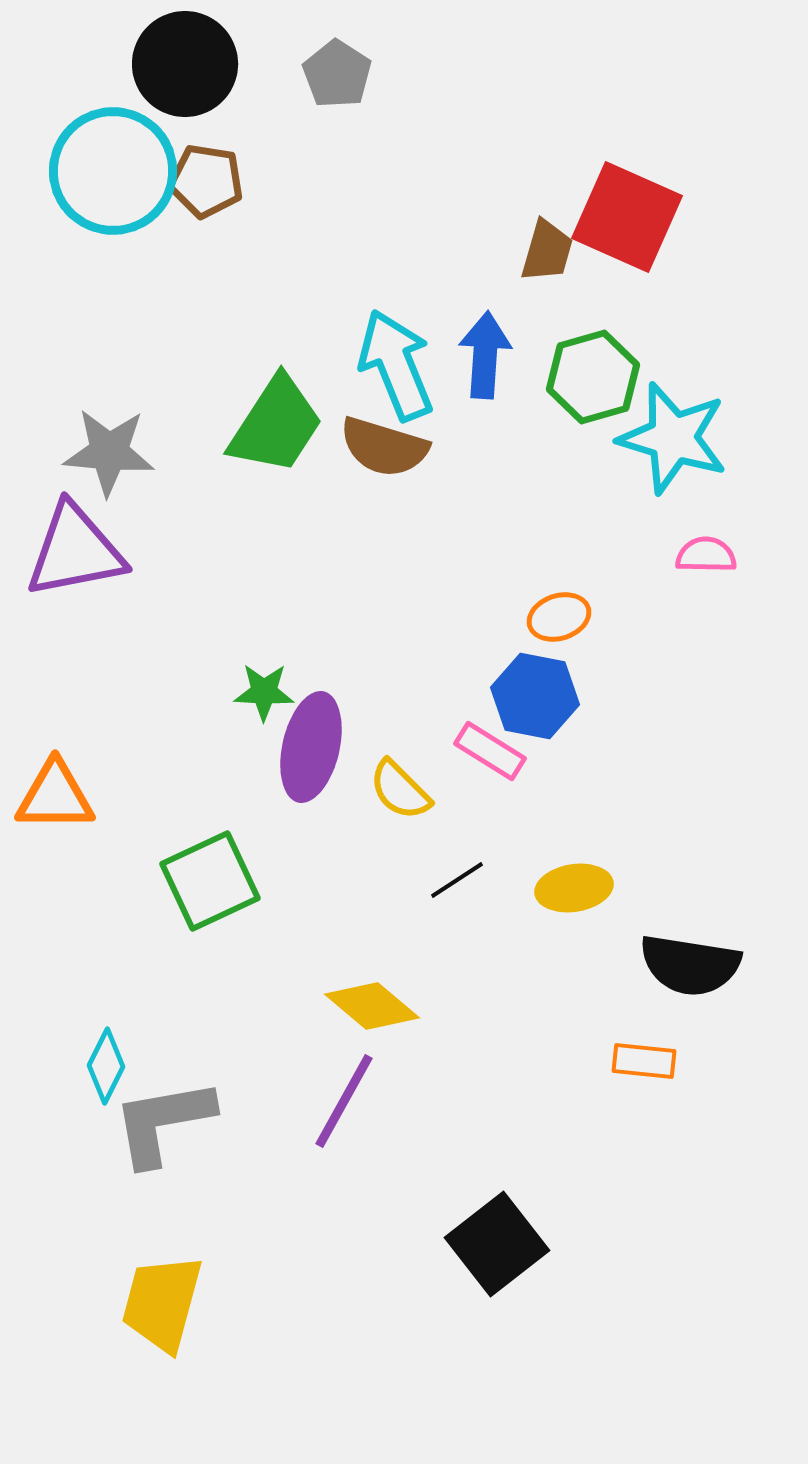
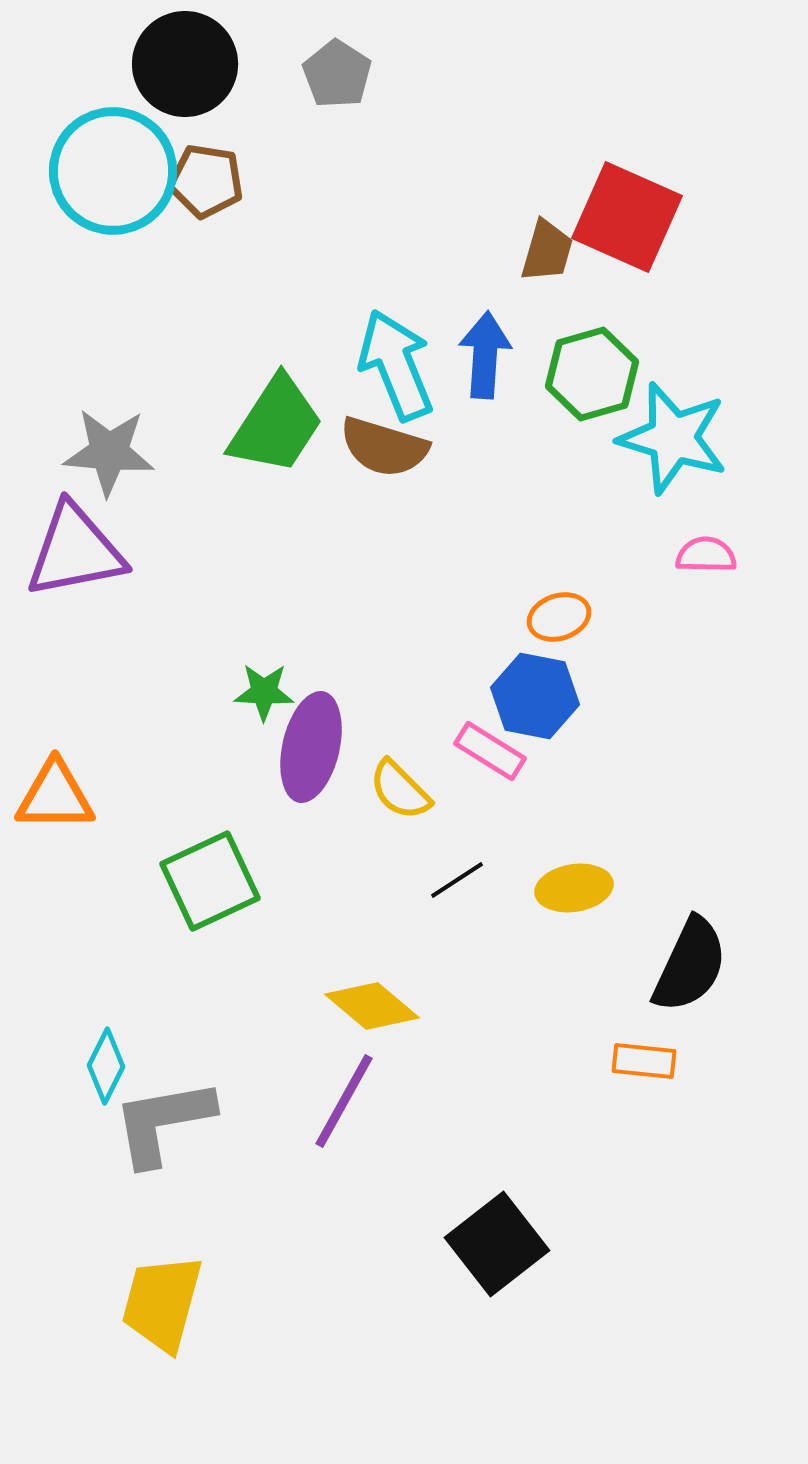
green hexagon: moved 1 px left, 3 px up
black semicircle: rotated 74 degrees counterclockwise
